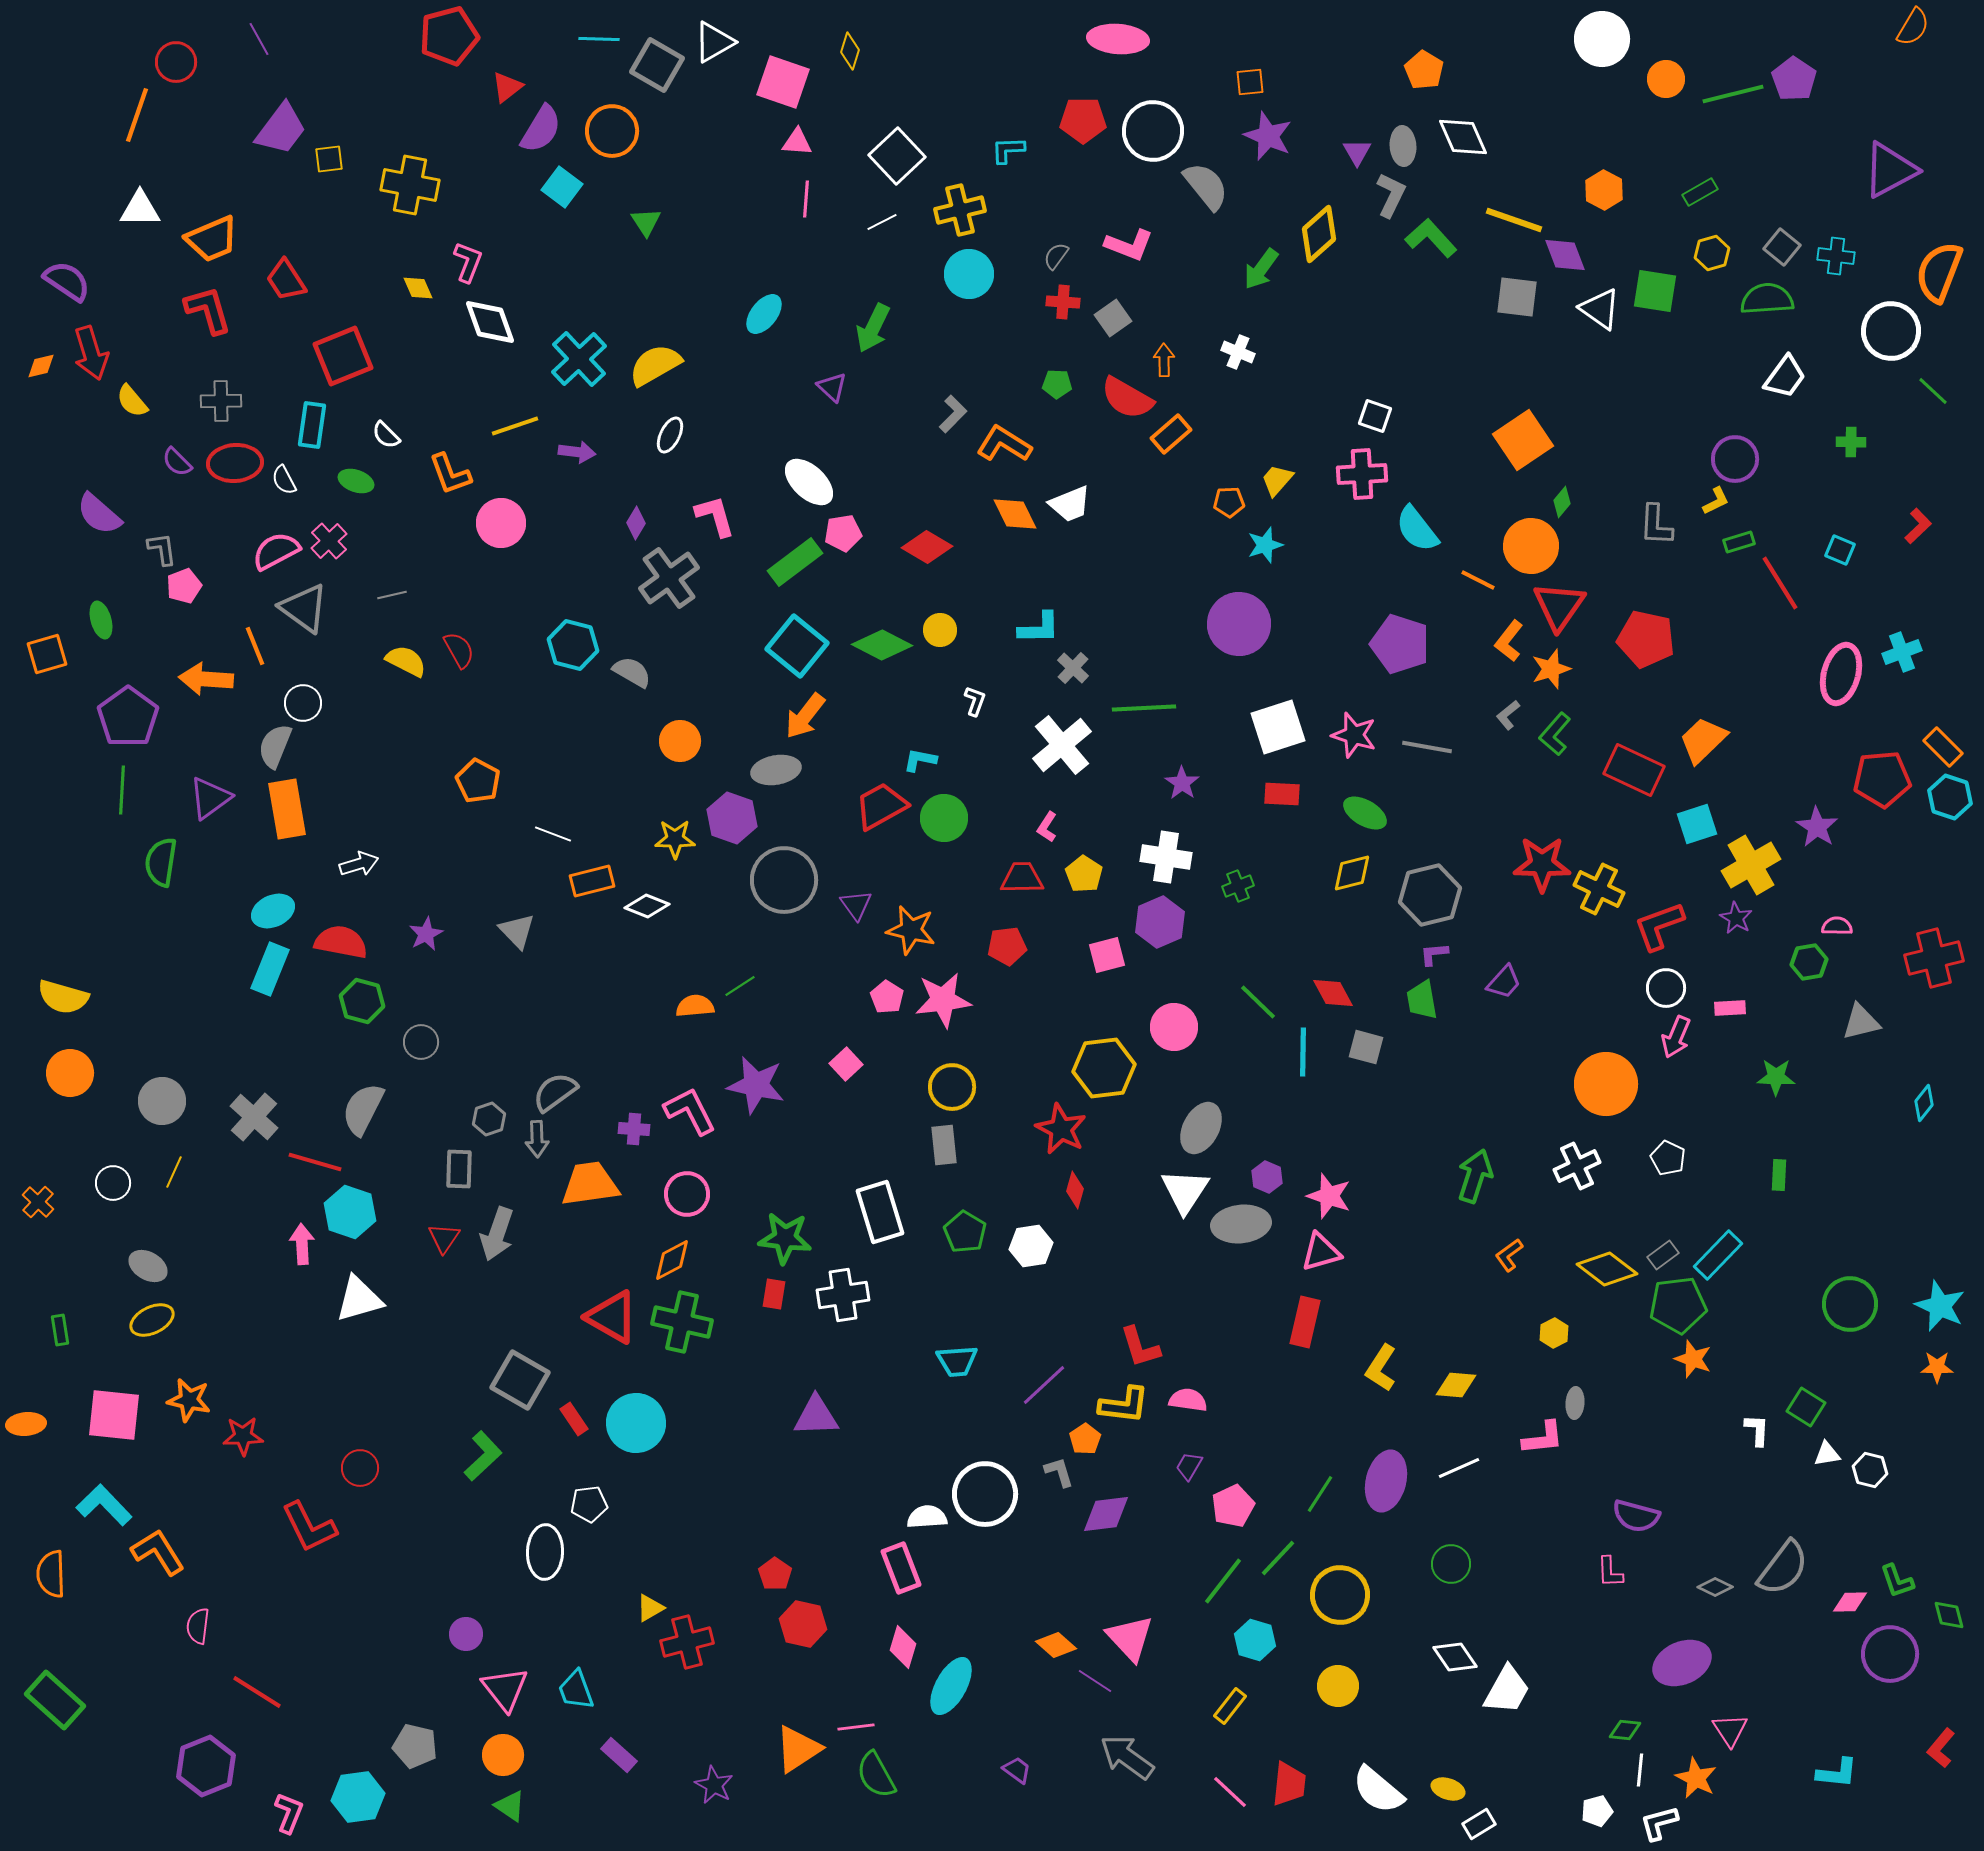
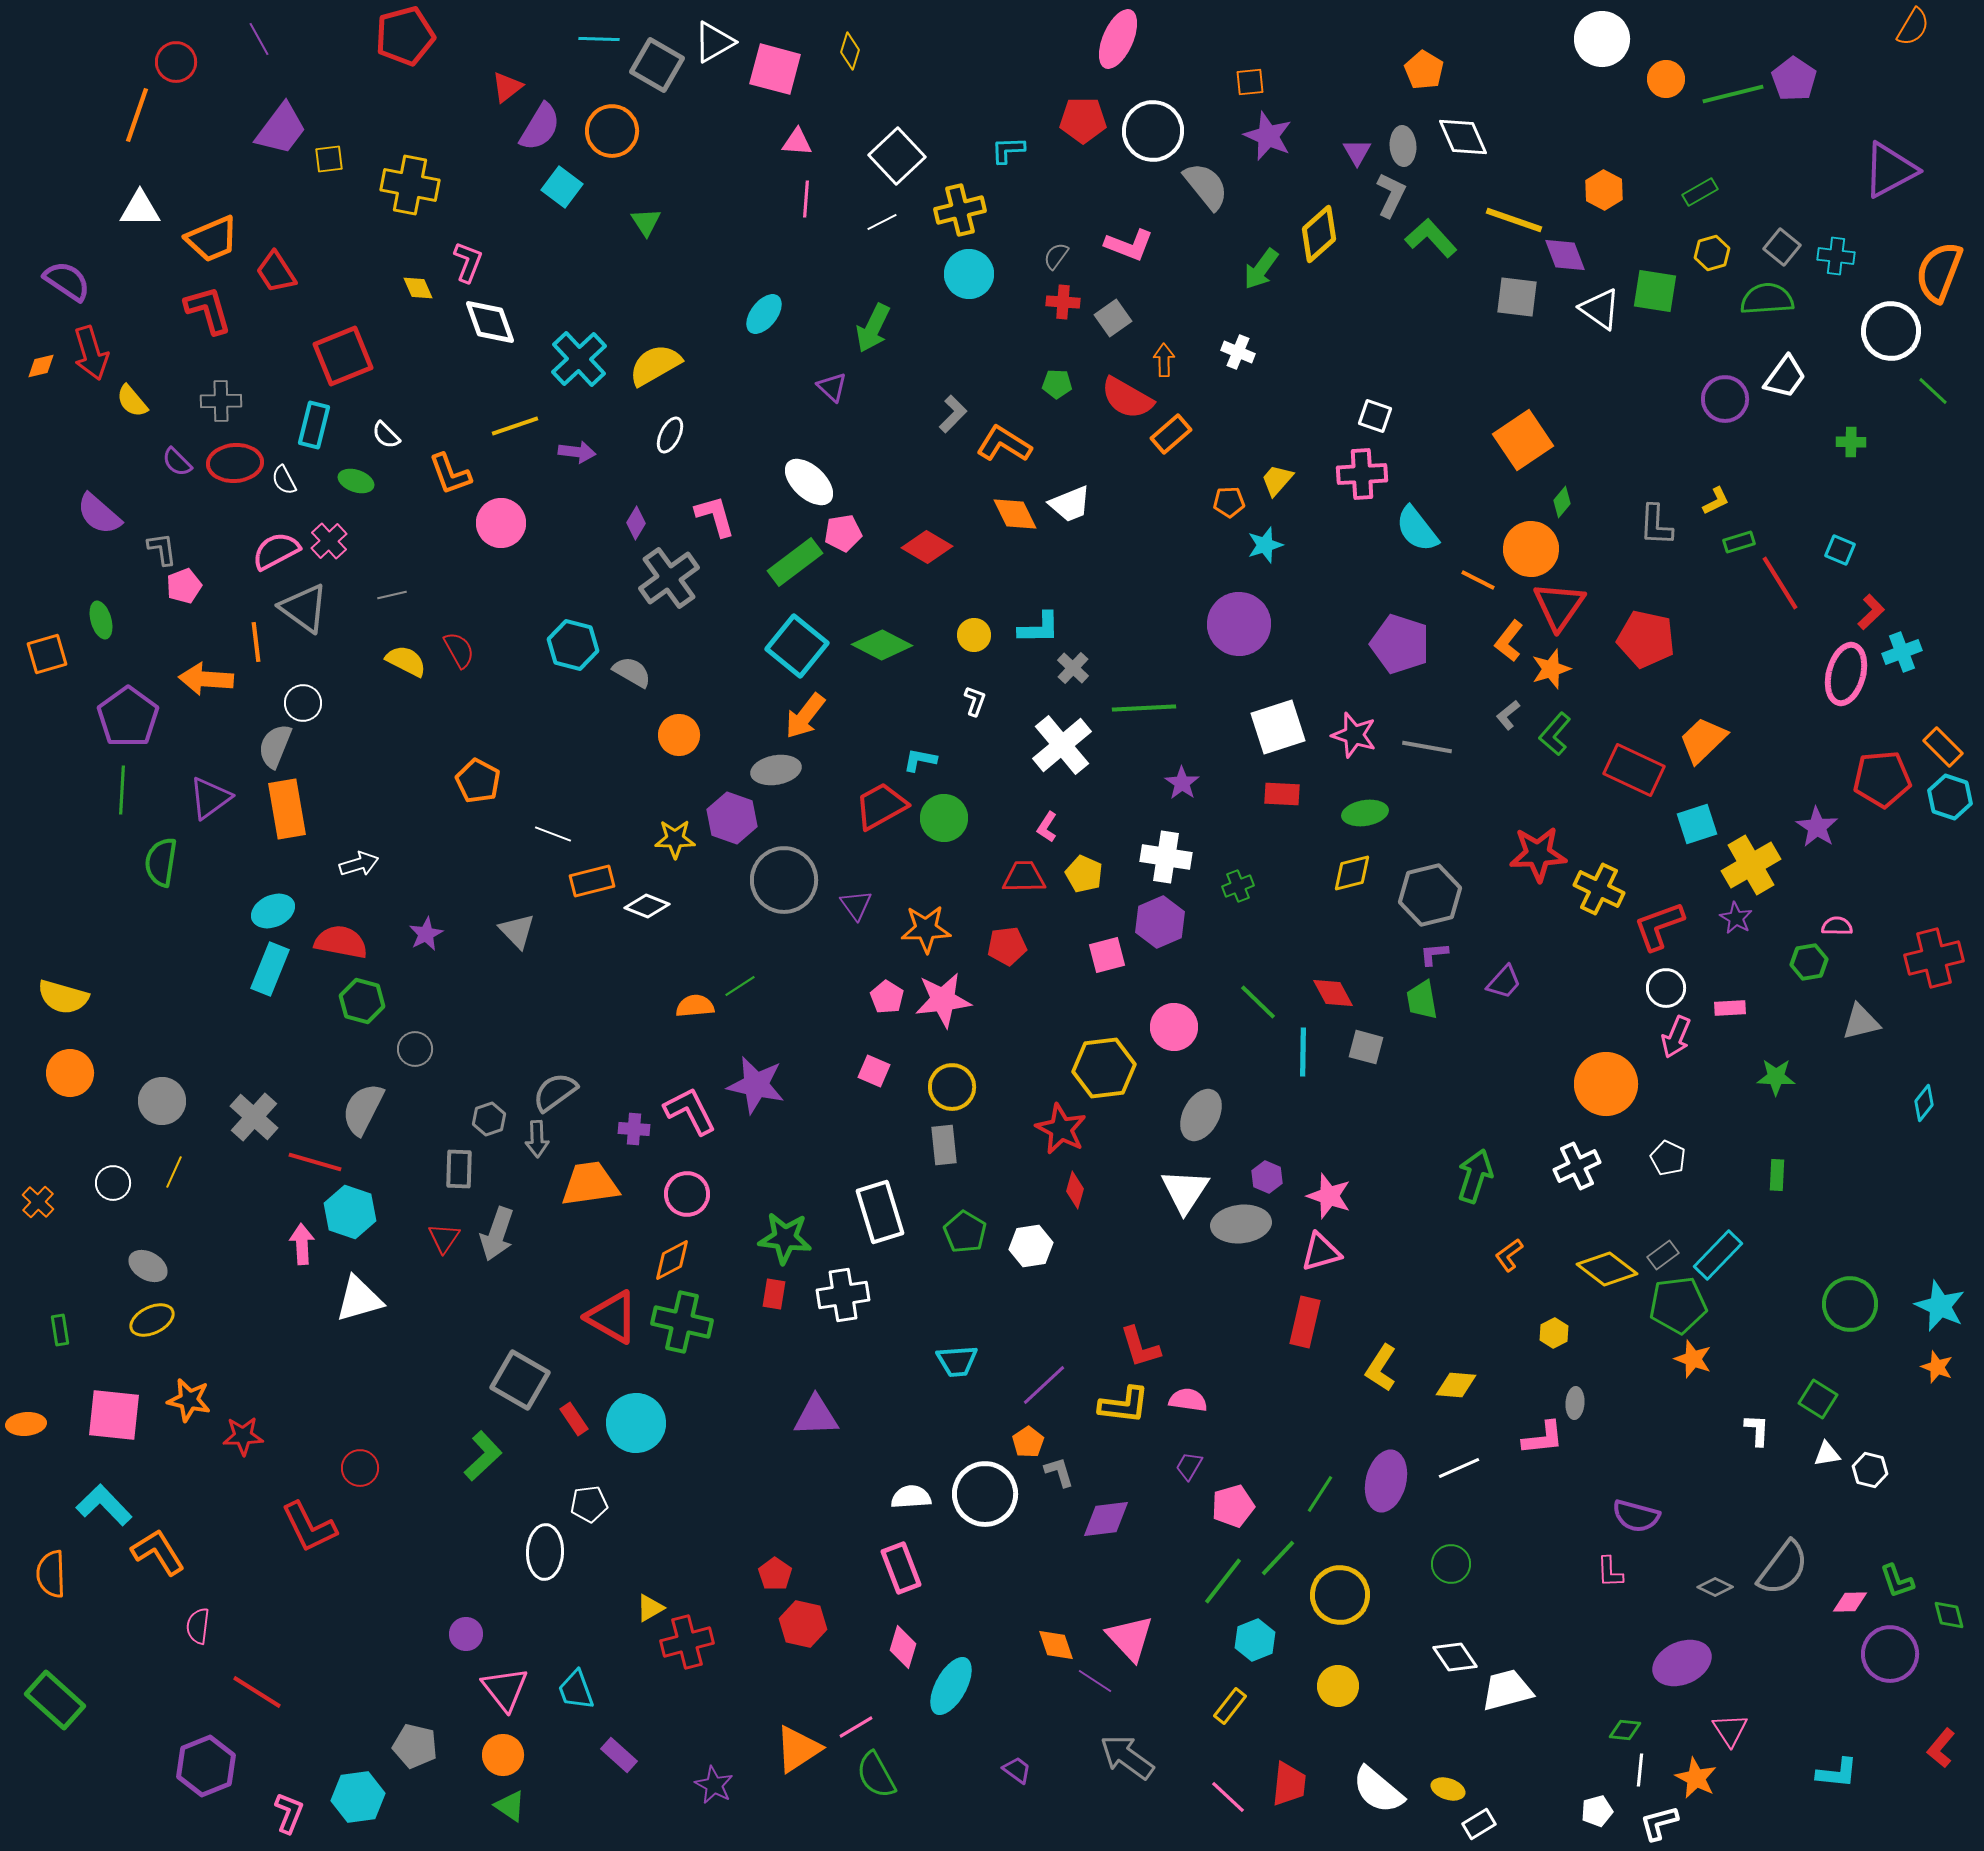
red pentagon at (449, 36): moved 44 px left
pink ellipse at (1118, 39): rotated 70 degrees counterclockwise
pink square at (783, 82): moved 8 px left, 13 px up; rotated 4 degrees counterclockwise
purple semicircle at (541, 129): moved 1 px left, 2 px up
red trapezoid at (286, 280): moved 10 px left, 8 px up
cyan rectangle at (312, 425): moved 2 px right; rotated 6 degrees clockwise
purple circle at (1735, 459): moved 10 px left, 60 px up
red L-shape at (1918, 526): moved 47 px left, 86 px down
orange circle at (1531, 546): moved 3 px down
yellow circle at (940, 630): moved 34 px right, 5 px down
orange line at (255, 646): moved 1 px right, 4 px up; rotated 15 degrees clockwise
pink ellipse at (1841, 674): moved 5 px right
orange circle at (680, 741): moved 1 px left, 6 px up
green ellipse at (1365, 813): rotated 39 degrees counterclockwise
red star at (1542, 864): moved 4 px left, 10 px up; rotated 4 degrees counterclockwise
yellow pentagon at (1084, 874): rotated 9 degrees counterclockwise
red trapezoid at (1022, 878): moved 2 px right, 1 px up
orange star at (911, 930): moved 15 px right, 1 px up; rotated 15 degrees counterclockwise
gray circle at (421, 1042): moved 6 px left, 7 px down
pink square at (846, 1064): moved 28 px right, 7 px down; rotated 24 degrees counterclockwise
gray ellipse at (1201, 1128): moved 13 px up
green rectangle at (1779, 1175): moved 2 px left
orange star at (1937, 1367): rotated 20 degrees clockwise
green square at (1806, 1407): moved 12 px right, 8 px up
orange pentagon at (1085, 1439): moved 57 px left, 3 px down
pink pentagon at (1233, 1506): rotated 9 degrees clockwise
purple diamond at (1106, 1514): moved 5 px down
white semicircle at (927, 1517): moved 16 px left, 20 px up
cyan hexagon at (1255, 1640): rotated 21 degrees clockwise
orange diamond at (1056, 1645): rotated 30 degrees clockwise
white trapezoid at (1507, 1690): rotated 134 degrees counterclockwise
pink line at (856, 1727): rotated 24 degrees counterclockwise
pink line at (1230, 1792): moved 2 px left, 5 px down
